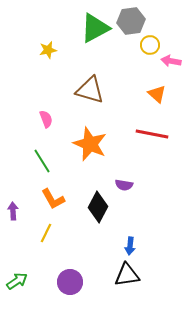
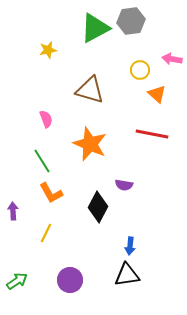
yellow circle: moved 10 px left, 25 px down
pink arrow: moved 1 px right, 2 px up
orange L-shape: moved 2 px left, 6 px up
purple circle: moved 2 px up
